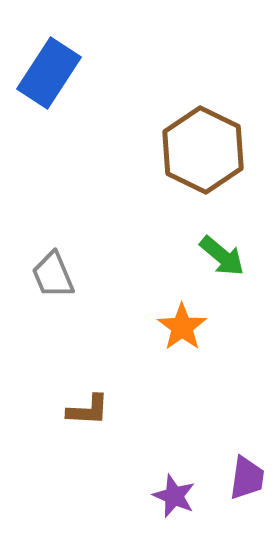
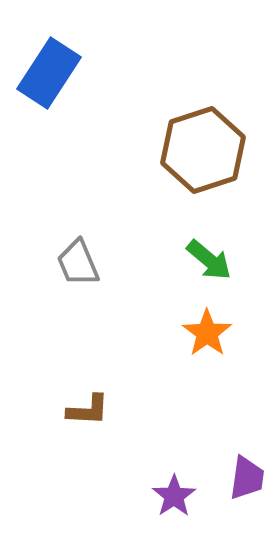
brown hexagon: rotated 16 degrees clockwise
green arrow: moved 13 px left, 4 px down
gray trapezoid: moved 25 px right, 12 px up
orange star: moved 25 px right, 6 px down
purple star: rotated 15 degrees clockwise
